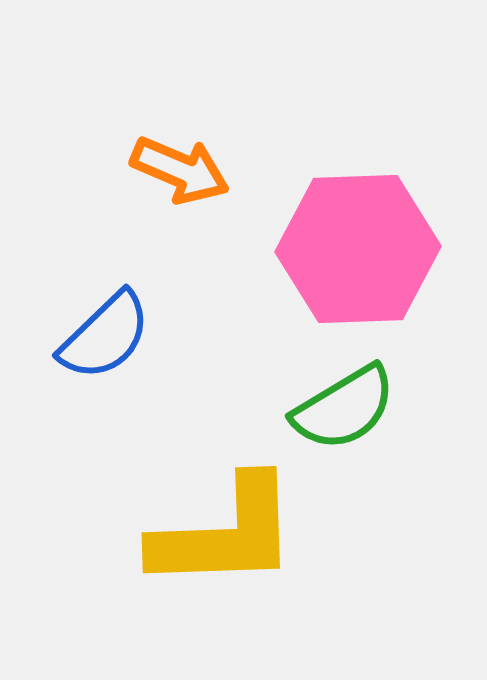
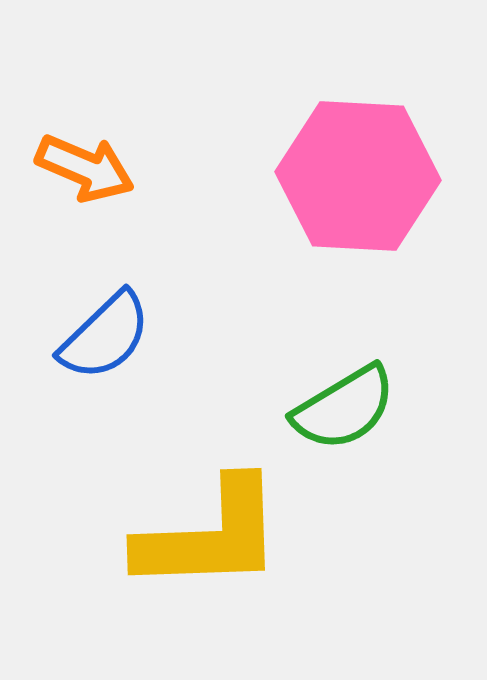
orange arrow: moved 95 px left, 2 px up
pink hexagon: moved 73 px up; rotated 5 degrees clockwise
yellow L-shape: moved 15 px left, 2 px down
